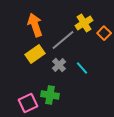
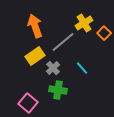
orange arrow: moved 1 px down
gray line: moved 2 px down
yellow rectangle: moved 2 px down
gray cross: moved 6 px left, 3 px down
green cross: moved 8 px right, 5 px up
pink square: rotated 24 degrees counterclockwise
